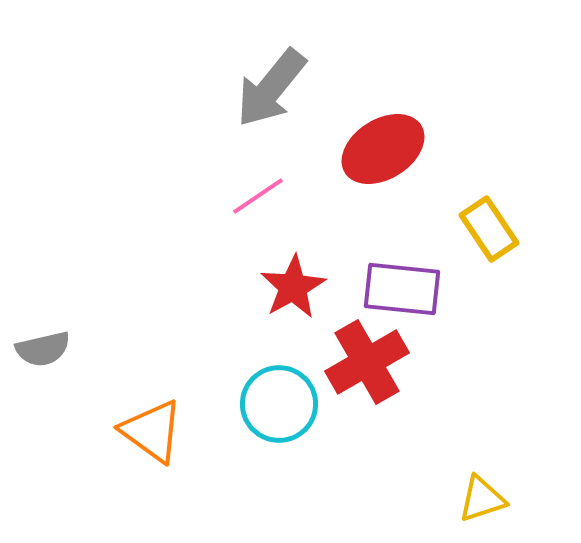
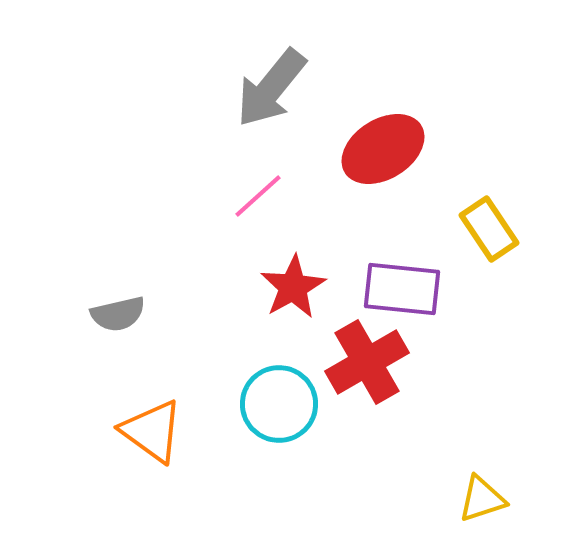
pink line: rotated 8 degrees counterclockwise
gray semicircle: moved 75 px right, 35 px up
